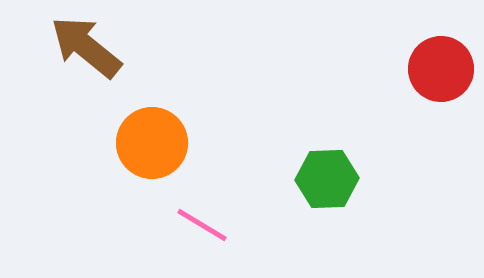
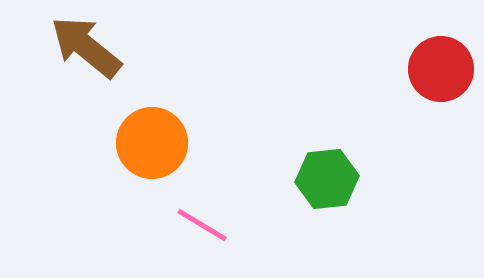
green hexagon: rotated 4 degrees counterclockwise
